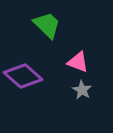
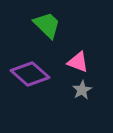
purple diamond: moved 7 px right, 2 px up
gray star: rotated 12 degrees clockwise
